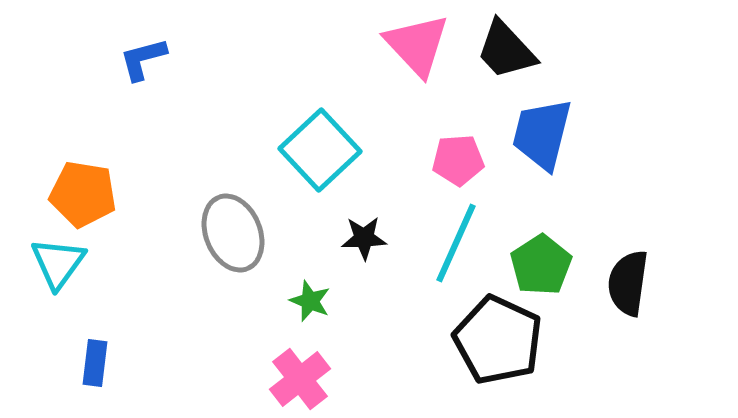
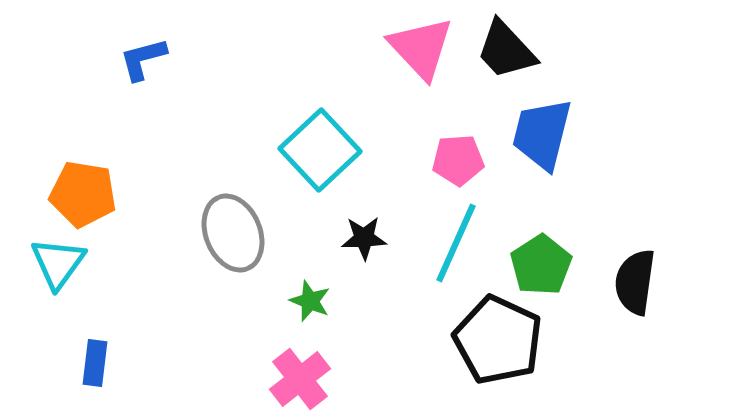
pink triangle: moved 4 px right, 3 px down
black semicircle: moved 7 px right, 1 px up
